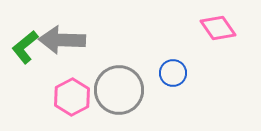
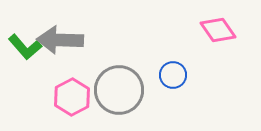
pink diamond: moved 2 px down
gray arrow: moved 2 px left
green L-shape: rotated 92 degrees counterclockwise
blue circle: moved 2 px down
